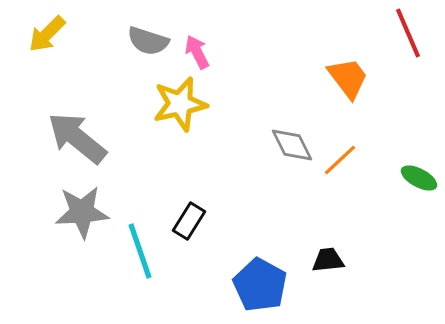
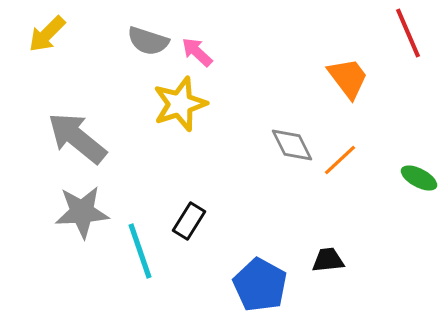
pink arrow: rotated 20 degrees counterclockwise
yellow star: rotated 6 degrees counterclockwise
